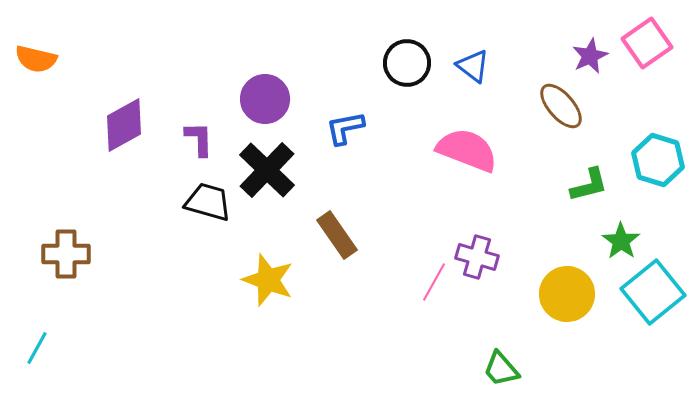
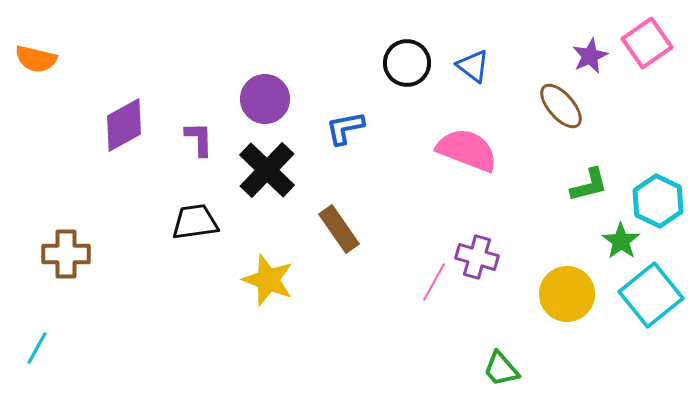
cyan hexagon: moved 41 px down; rotated 9 degrees clockwise
black trapezoid: moved 13 px left, 20 px down; rotated 24 degrees counterclockwise
brown rectangle: moved 2 px right, 6 px up
cyan square: moved 2 px left, 3 px down
